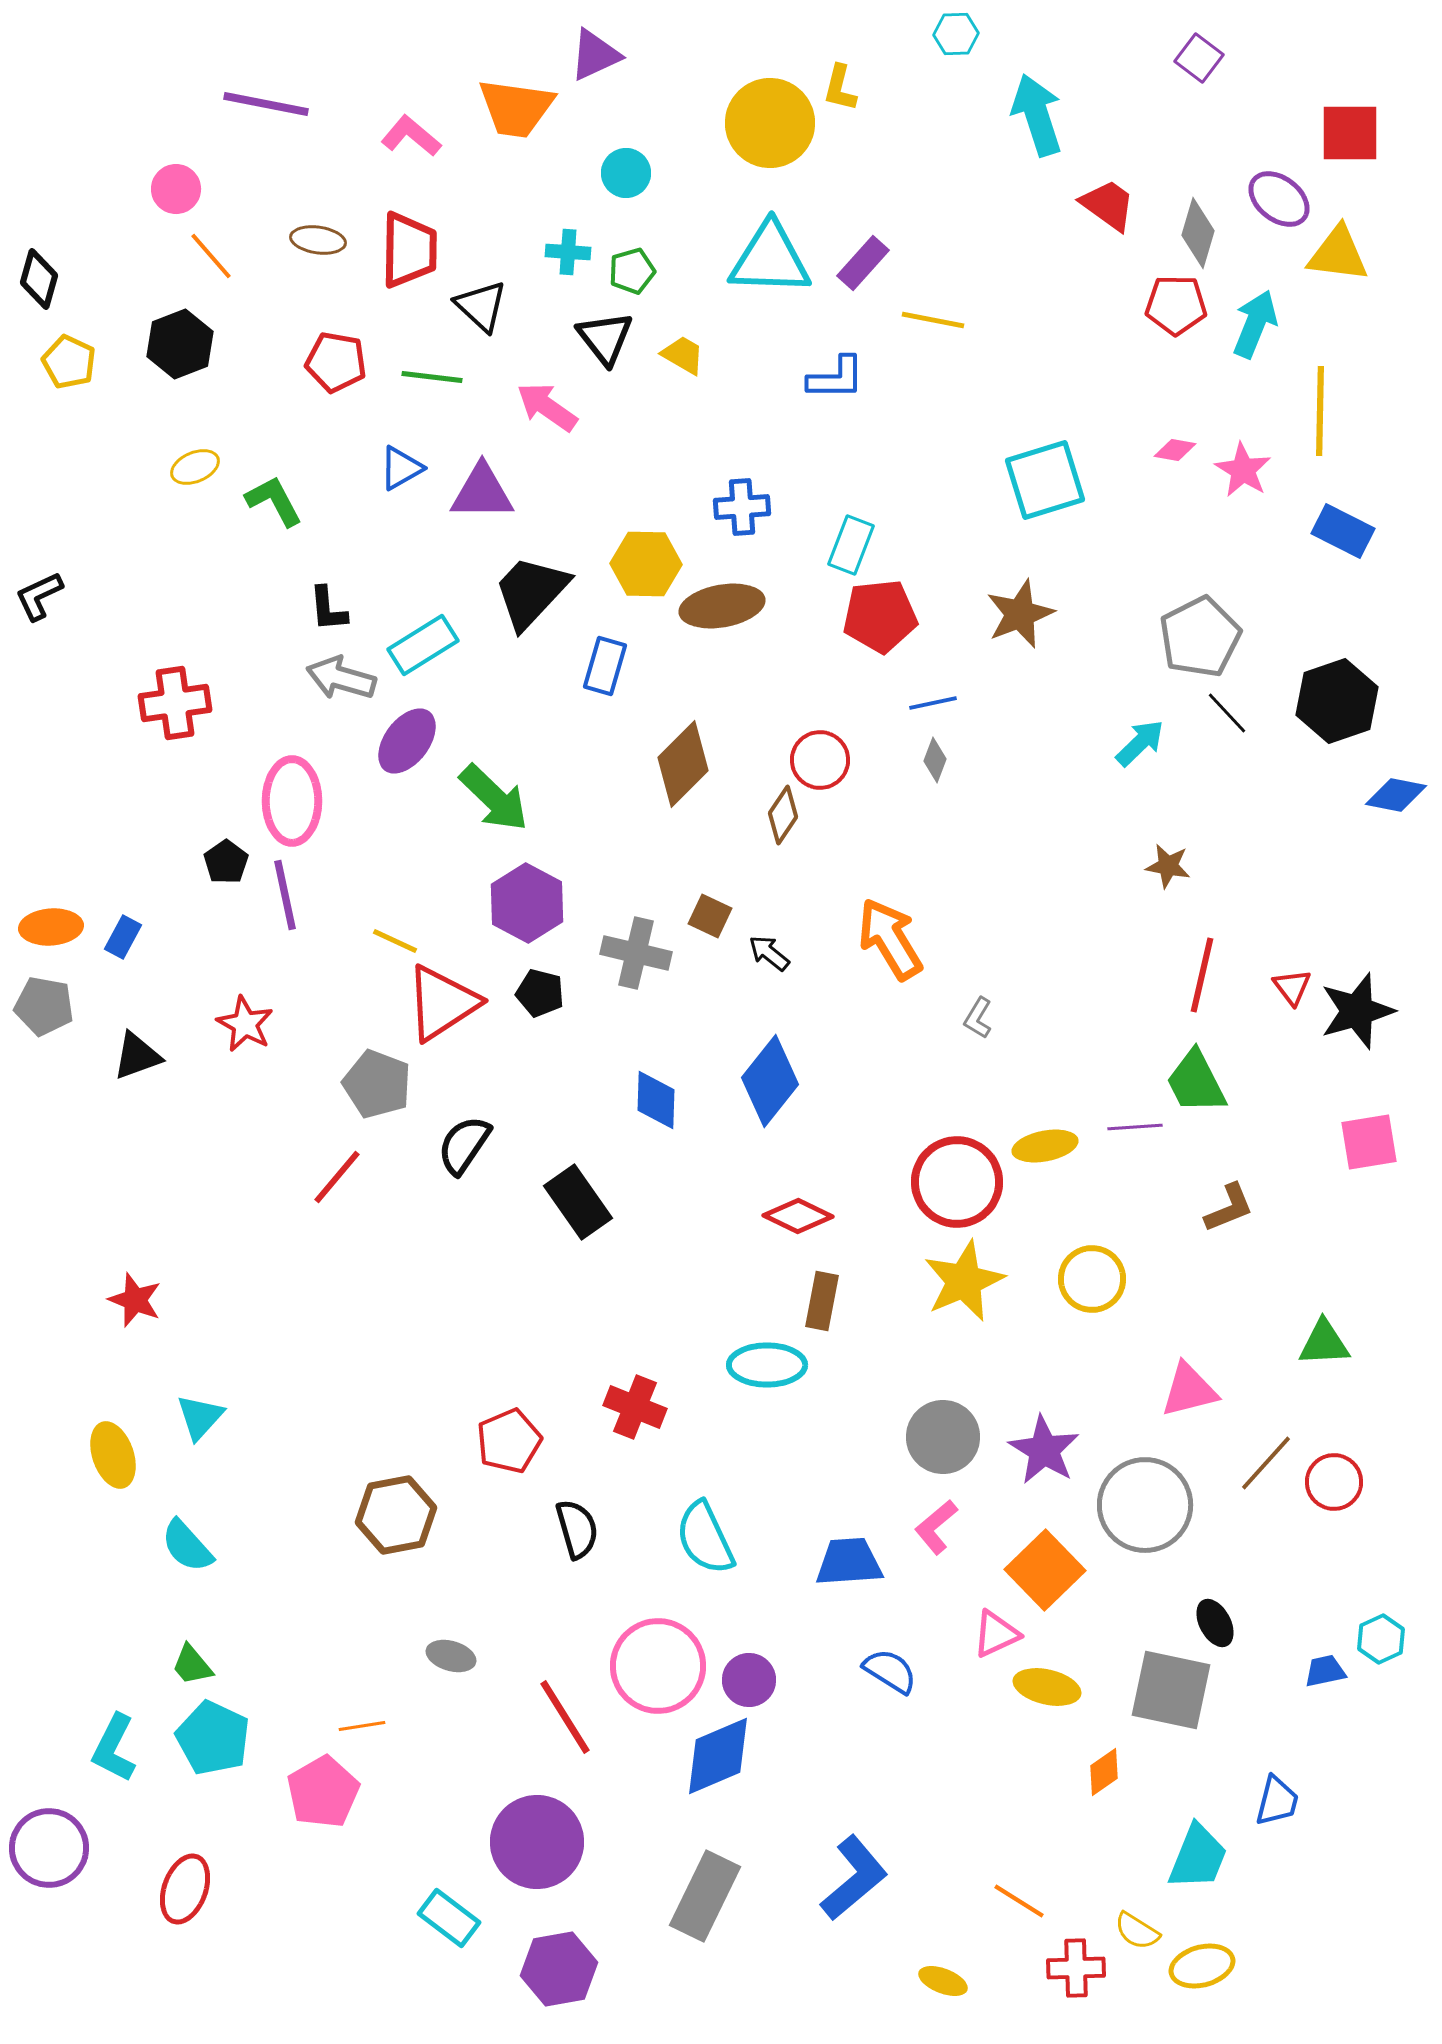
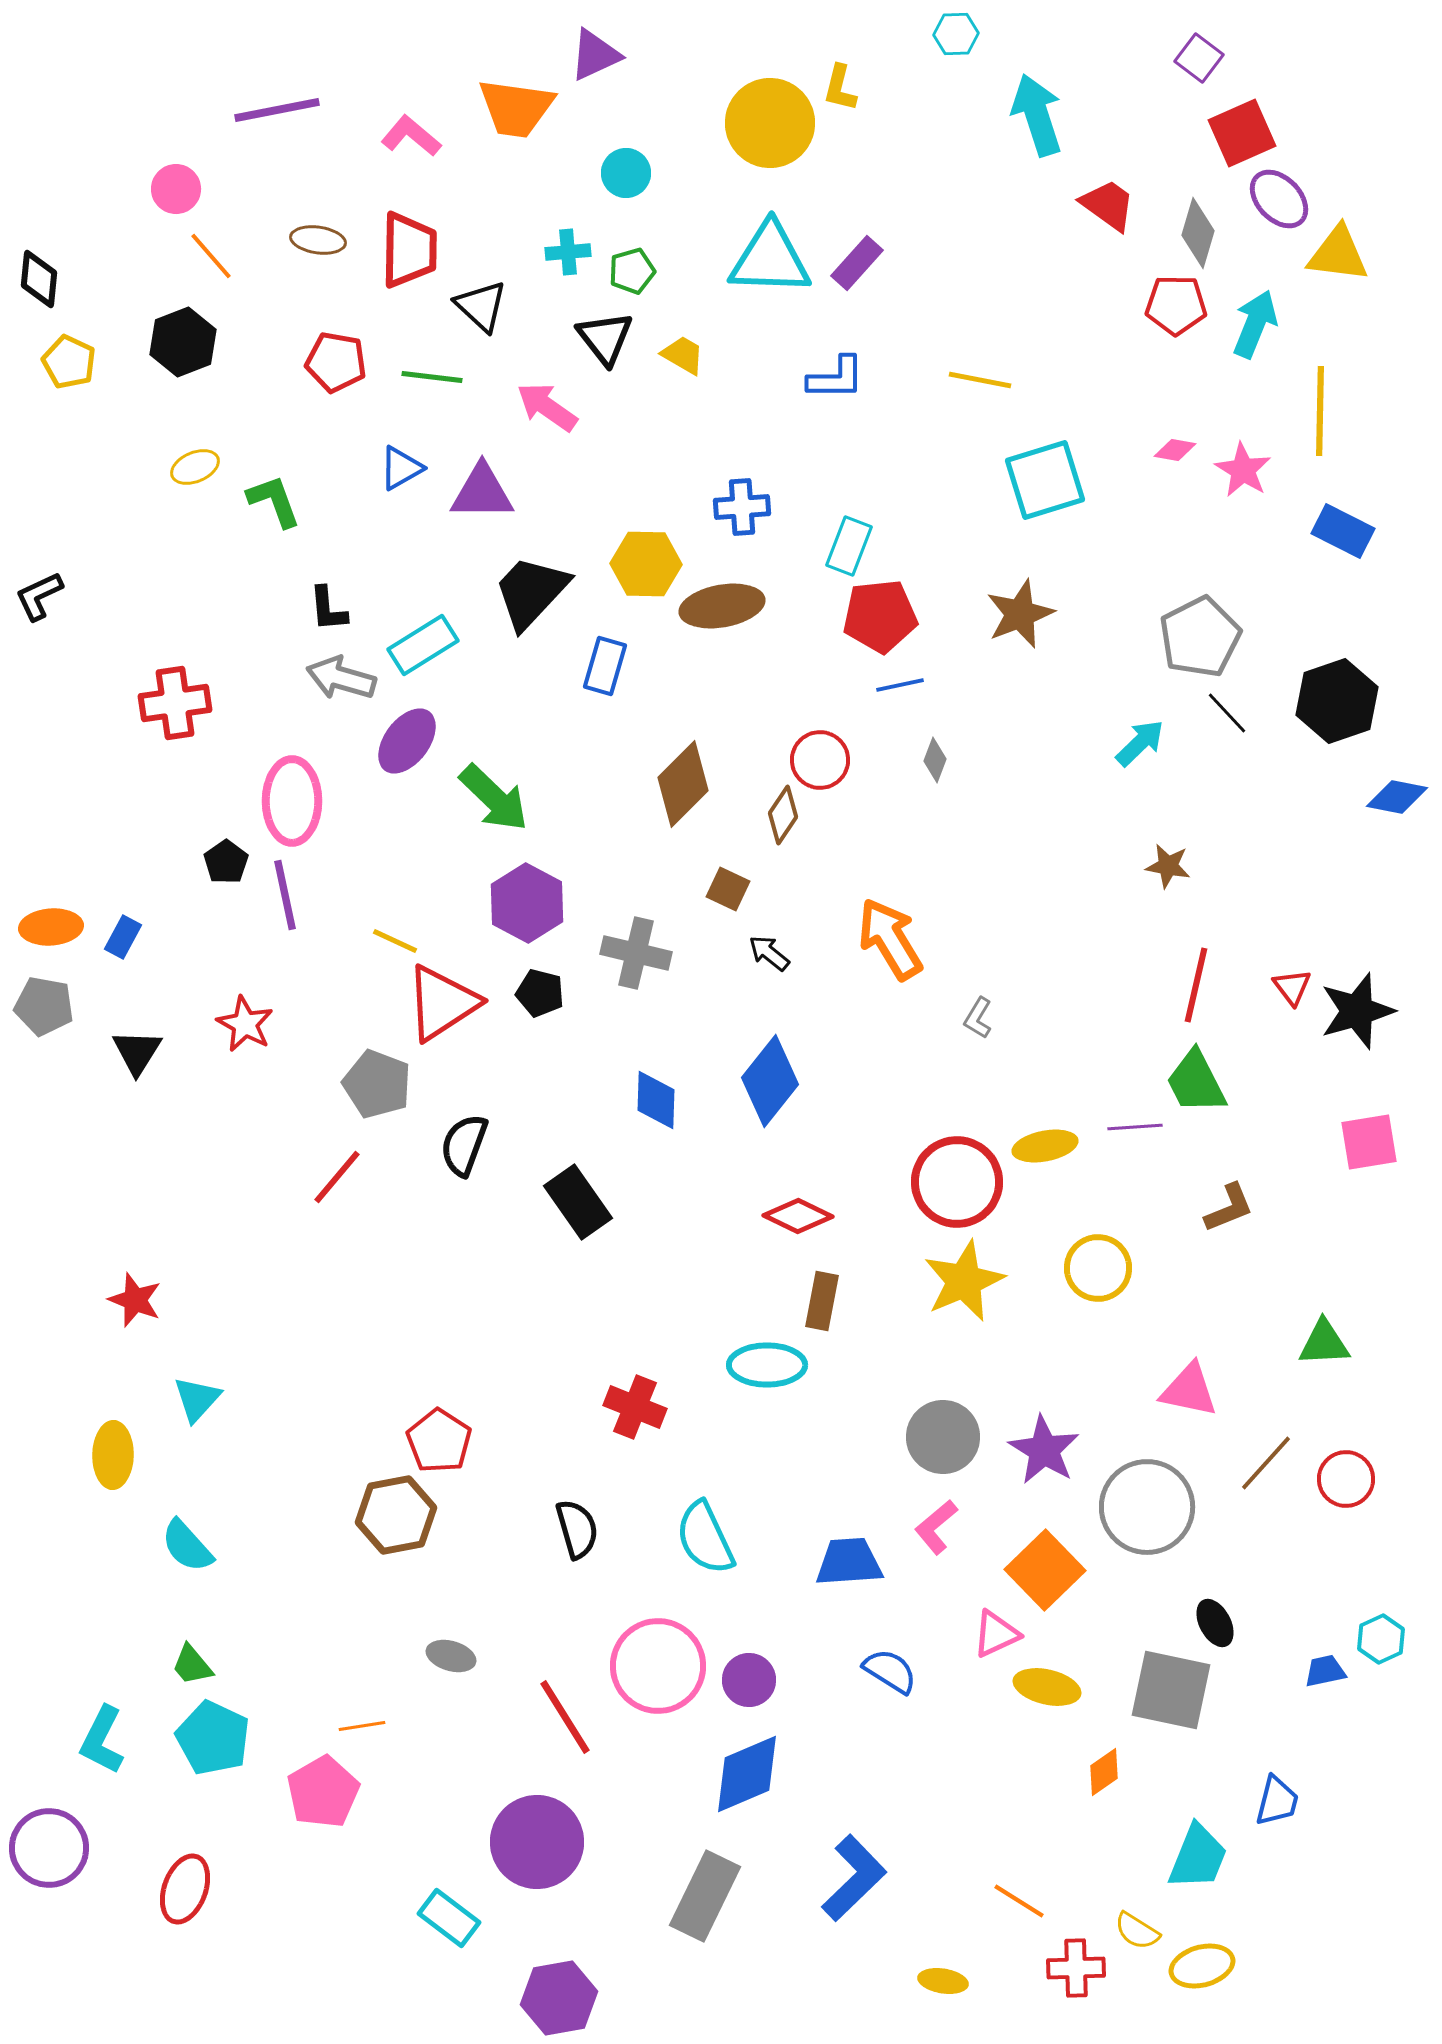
purple line at (266, 104): moved 11 px right, 6 px down; rotated 22 degrees counterclockwise
red square at (1350, 133): moved 108 px left; rotated 24 degrees counterclockwise
purple ellipse at (1279, 199): rotated 8 degrees clockwise
cyan cross at (568, 252): rotated 9 degrees counterclockwise
purple rectangle at (863, 263): moved 6 px left
black diamond at (39, 279): rotated 10 degrees counterclockwise
yellow line at (933, 320): moved 47 px right, 60 px down
black hexagon at (180, 344): moved 3 px right, 2 px up
green L-shape at (274, 501): rotated 8 degrees clockwise
cyan rectangle at (851, 545): moved 2 px left, 1 px down
blue line at (933, 703): moved 33 px left, 18 px up
brown diamond at (683, 764): moved 20 px down
blue diamond at (1396, 795): moved 1 px right, 2 px down
brown square at (710, 916): moved 18 px right, 27 px up
red line at (1202, 975): moved 6 px left, 10 px down
black triangle at (137, 1056): moved 4 px up; rotated 38 degrees counterclockwise
black semicircle at (464, 1145): rotated 14 degrees counterclockwise
yellow circle at (1092, 1279): moved 6 px right, 11 px up
pink triangle at (1189, 1390): rotated 26 degrees clockwise
cyan triangle at (200, 1417): moved 3 px left, 18 px up
red pentagon at (509, 1441): moved 70 px left; rotated 16 degrees counterclockwise
yellow ellipse at (113, 1455): rotated 20 degrees clockwise
red circle at (1334, 1482): moved 12 px right, 3 px up
gray circle at (1145, 1505): moved 2 px right, 2 px down
cyan L-shape at (114, 1748): moved 12 px left, 8 px up
blue diamond at (718, 1756): moved 29 px right, 18 px down
blue L-shape at (854, 1878): rotated 4 degrees counterclockwise
purple hexagon at (559, 1969): moved 29 px down
yellow ellipse at (943, 1981): rotated 12 degrees counterclockwise
